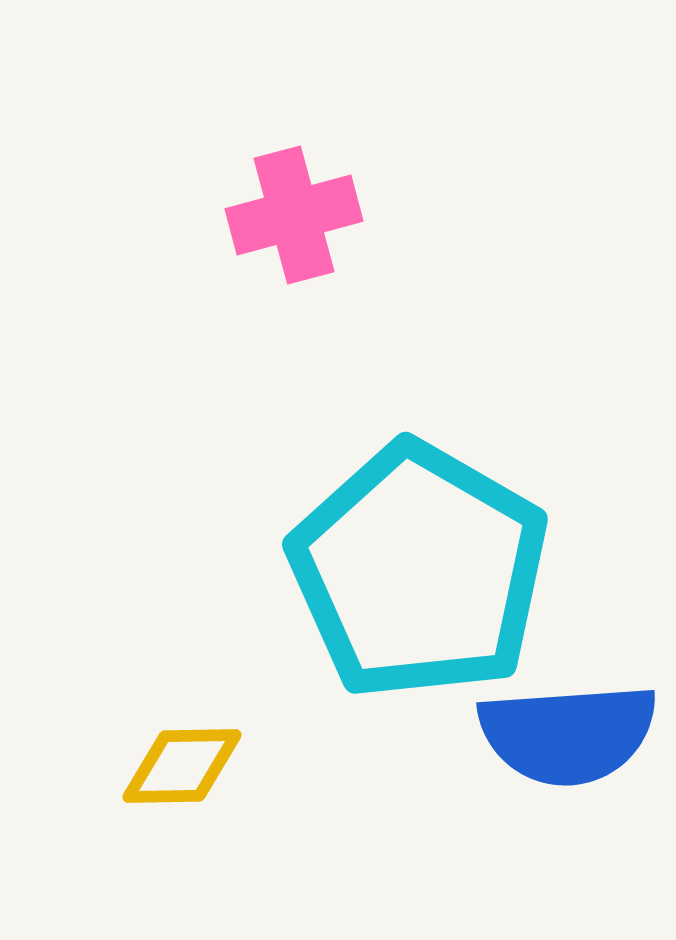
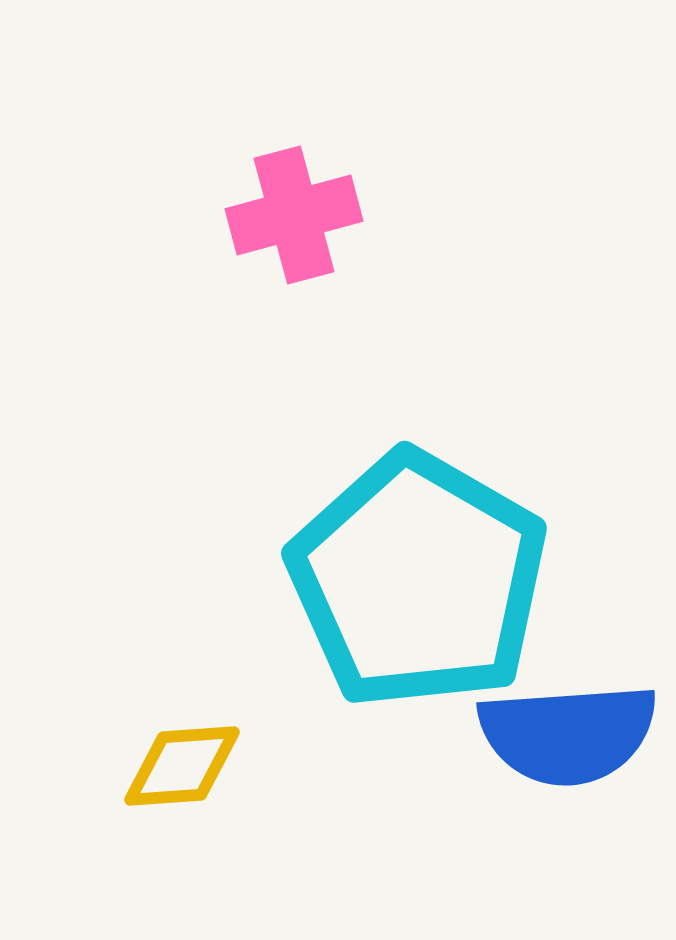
cyan pentagon: moved 1 px left, 9 px down
yellow diamond: rotated 3 degrees counterclockwise
